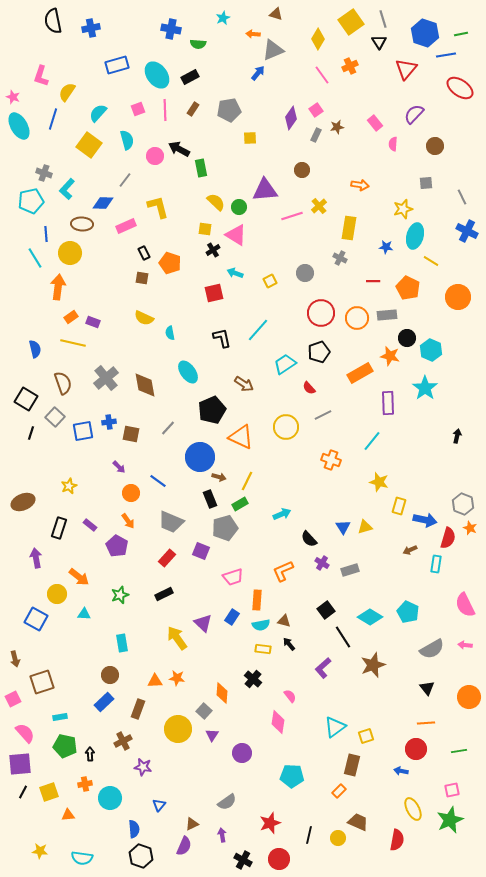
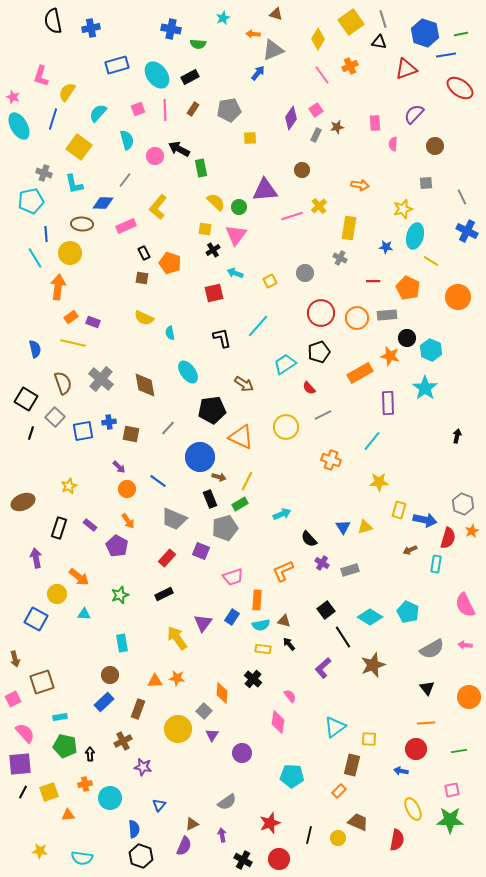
black triangle at (379, 42): rotated 49 degrees counterclockwise
red triangle at (406, 69): rotated 30 degrees clockwise
pink rectangle at (375, 123): rotated 35 degrees clockwise
yellow square at (89, 145): moved 10 px left, 2 px down
cyan L-shape at (67, 189): moved 7 px right, 5 px up; rotated 55 degrees counterclockwise
yellow L-shape at (158, 207): rotated 125 degrees counterclockwise
pink triangle at (236, 235): rotated 35 degrees clockwise
cyan line at (258, 330): moved 4 px up
gray cross at (106, 378): moved 5 px left, 1 px down; rotated 10 degrees counterclockwise
black pentagon at (212, 410): rotated 16 degrees clockwise
yellow star at (379, 482): rotated 18 degrees counterclockwise
orange circle at (131, 493): moved 4 px left, 4 px up
yellow rectangle at (399, 506): moved 4 px down
gray trapezoid at (171, 522): moved 3 px right, 3 px up
orange star at (470, 528): moved 2 px right, 3 px down; rotated 24 degrees clockwise
purple triangle at (203, 623): rotated 24 degrees clockwise
yellow square at (366, 736): moved 3 px right, 3 px down; rotated 21 degrees clockwise
green star at (450, 820): rotated 24 degrees clockwise
